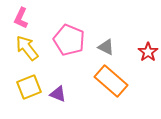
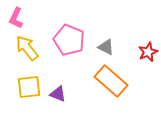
pink L-shape: moved 5 px left
red star: rotated 12 degrees clockwise
yellow square: rotated 15 degrees clockwise
